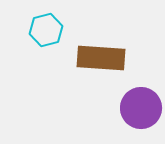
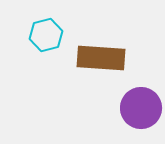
cyan hexagon: moved 5 px down
